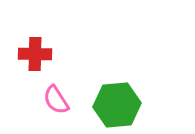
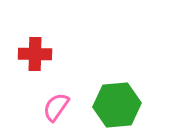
pink semicircle: moved 7 px down; rotated 68 degrees clockwise
